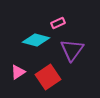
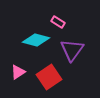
pink rectangle: moved 1 px up; rotated 56 degrees clockwise
red square: moved 1 px right
